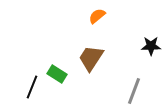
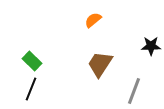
orange semicircle: moved 4 px left, 4 px down
brown trapezoid: moved 9 px right, 6 px down
green rectangle: moved 25 px left, 13 px up; rotated 12 degrees clockwise
black line: moved 1 px left, 2 px down
